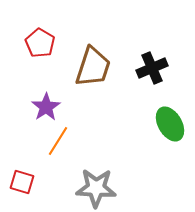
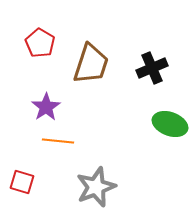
brown trapezoid: moved 2 px left, 3 px up
green ellipse: rotated 40 degrees counterclockwise
orange line: rotated 64 degrees clockwise
gray star: moved 1 px up; rotated 24 degrees counterclockwise
